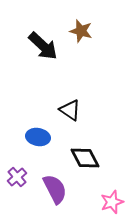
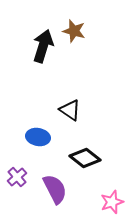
brown star: moved 7 px left
black arrow: rotated 116 degrees counterclockwise
black diamond: rotated 24 degrees counterclockwise
